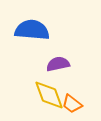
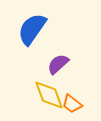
blue semicircle: moved 1 px up; rotated 60 degrees counterclockwise
purple semicircle: rotated 30 degrees counterclockwise
